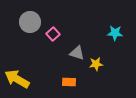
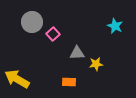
gray circle: moved 2 px right
cyan star: moved 7 px up; rotated 21 degrees clockwise
gray triangle: rotated 21 degrees counterclockwise
